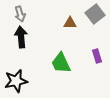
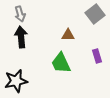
brown triangle: moved 2 px left, 12 px down
